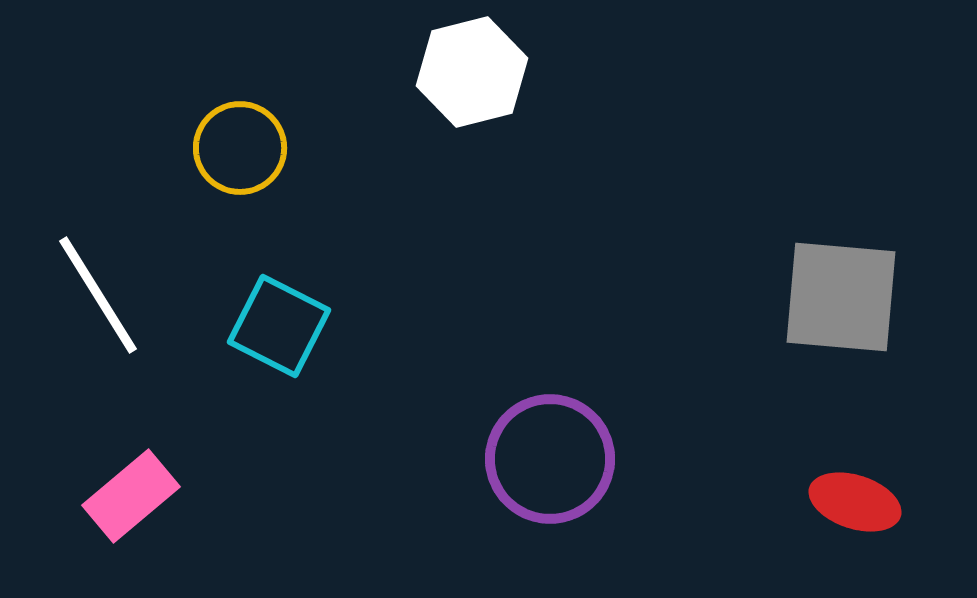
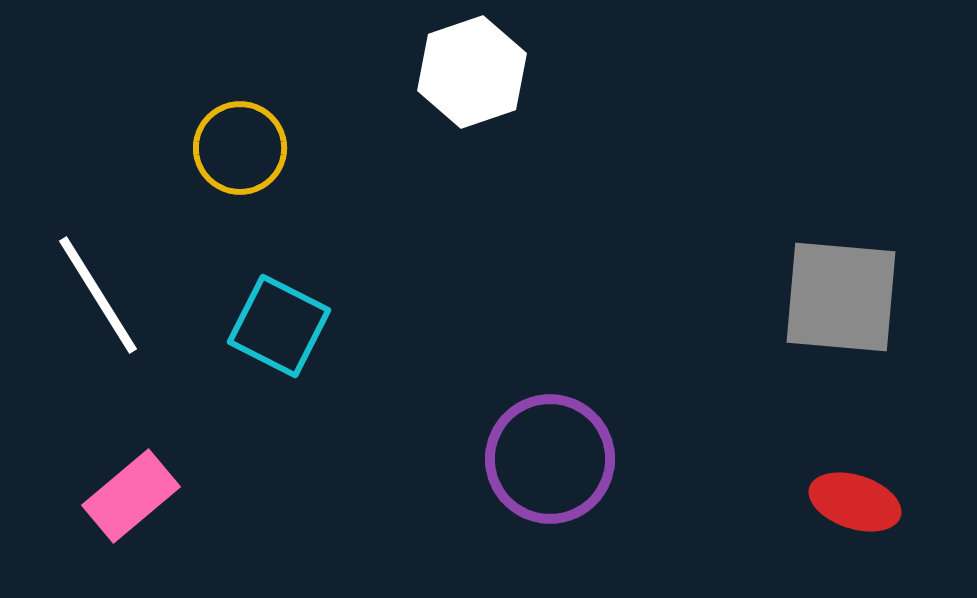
white hexagon: rotated 5 degrees counterclockwise
